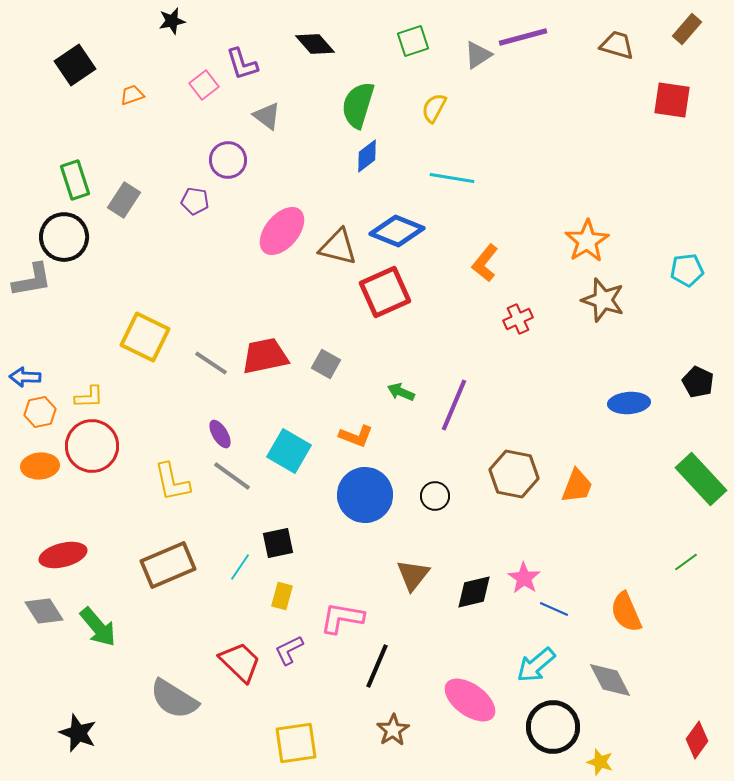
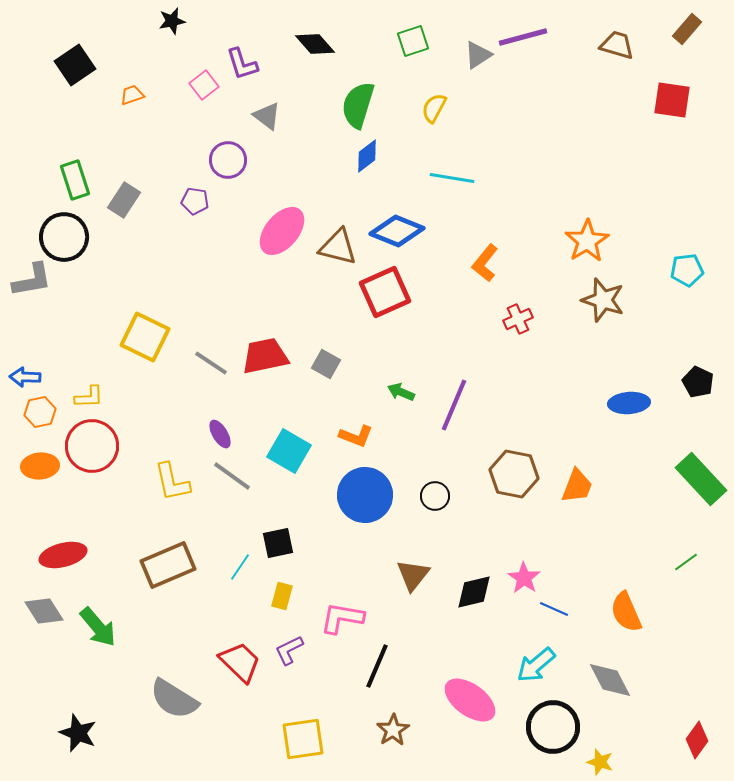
yellow square at (296, 743): moved 7 px right, 4 px up
